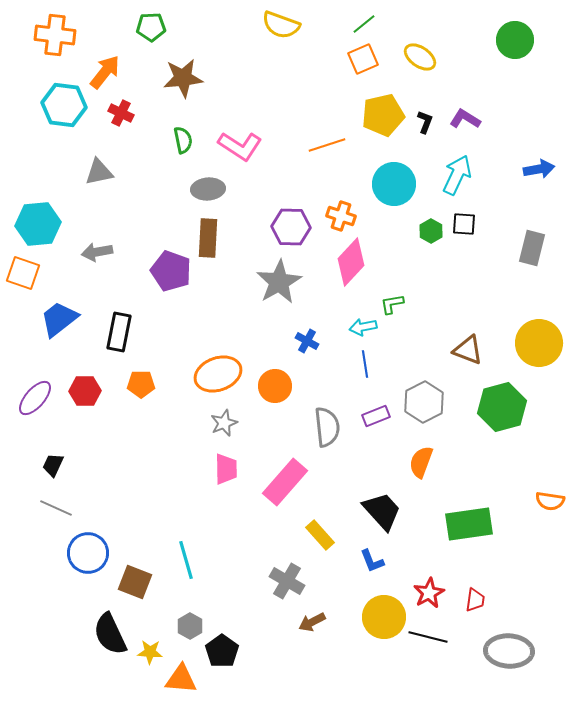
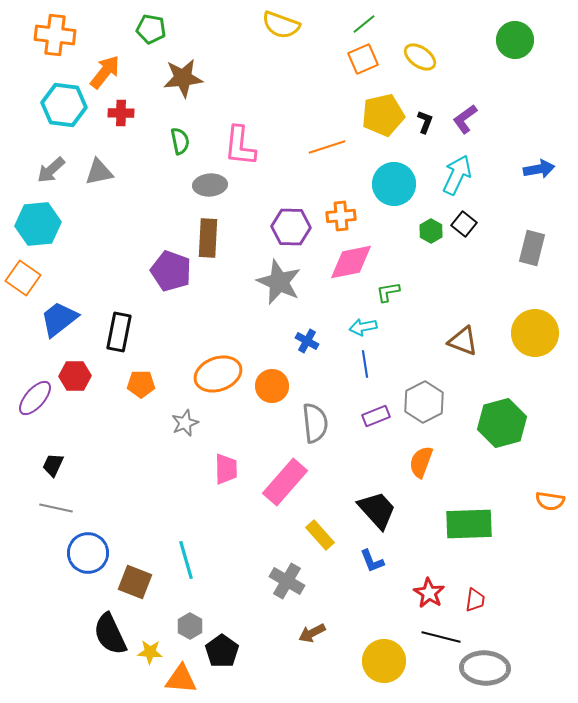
green pentagon at (151, 27): moved 2 px down; rotated 12 degrees clockwise
red cross at (121, 113): rotated 25 degrees counterclockwise
purple L-shape at (465, 119): rotated 68 degrees counterclockwise
green semicircle at (183, 140): moved 3 px left, 1 px down
orange line at (327, 145): moved 2 px down
pink L-shape at (240, 146): rotated 63 degrees clockwise
gray ellipse at (208, 189): moved 2 px right, 4 px up
orange cross at (341, 216): rotated 24 degrees counterclockwise
black square at (464, 224): rotated 35 degrees clockwise
gray arrow at (97, 252): moved 46 px left, 82 px up; rotated 32 degrees counterclockwise
pink diamond at (351, 262): rotated 36 degrees clockwise
orange square at (23, 273): moved 5 px down; rotated 16 degrees clockwise
gray star at (279, 282): rotated 18 degrees counterclockwise
green L-shape at (392, 304): moved 4 px left, 12 px up
yellow circle at (539, 343): moved 4 px left, 10 px up
brown triangle at (468, 350): moved 5 px left, 9 px up
orange circle at (275, 386): moved 3 px left
red hexagon at (85, 391): moved 10 px left, 15 px up
green hexagon at (502, 407): moved 16 px down
gray star at (224, 423): moved 39 px left
gray semicircle at (327, 427): moved 12 px left, 4 px up
gray line at (56, 508): rotated 12 degrees counterclockwise
black trapezoid at (382, 511): moved 5 px left, 1 px up
green rectangle at (469, 524): rotated 6 degrees clockwise
red star at (429, 593): rotated 12 degrees counterclockwise
yellow circle at (384, 617): moved 44 px down
brown arrow at (312, 622): moved 11 px down
black line at (428, 637): moved 13 px right
gray ellipse at (509, 651): moved 24 px left, 17 px down
